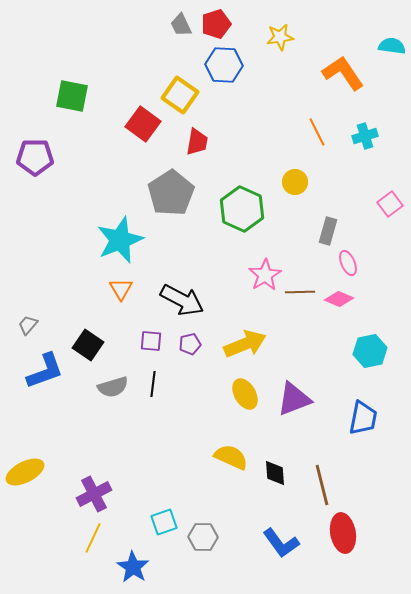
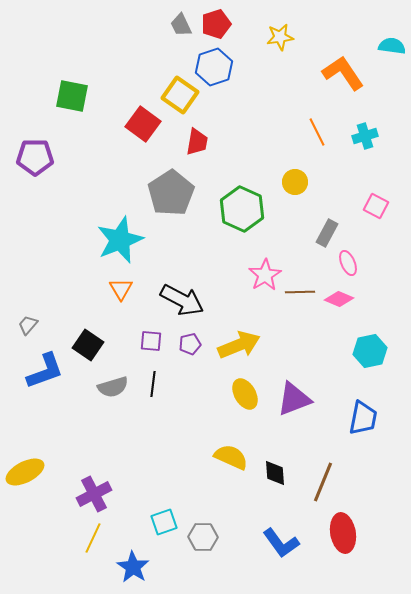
blue hexagon at (224, 65): moved 10 px left, 2 px down; rotated 21 degrees counterclockwise
pink square at (390, 204): moved 14 px left, 2 px down; rotated 25 degrees counterclockwise
gray rectangle at (328, 231): moved 1 px left, 2 px down; rotated 12 degrees clockwise
yellow arrow at (245, 344): moved 6 px left, 1 px down
brown line at (322, 485): moved 1 px right, 3 px up; rotated 36 degrees clockwise
